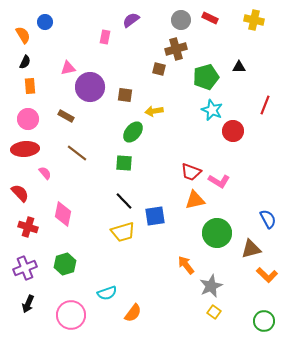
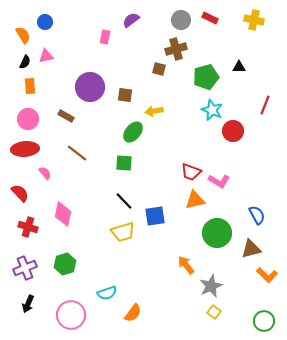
pink triangle at (68, 68): moved 22 px left, 12 px up
blue semicircle at (268, 219): moved 11 px left, 4 px up
